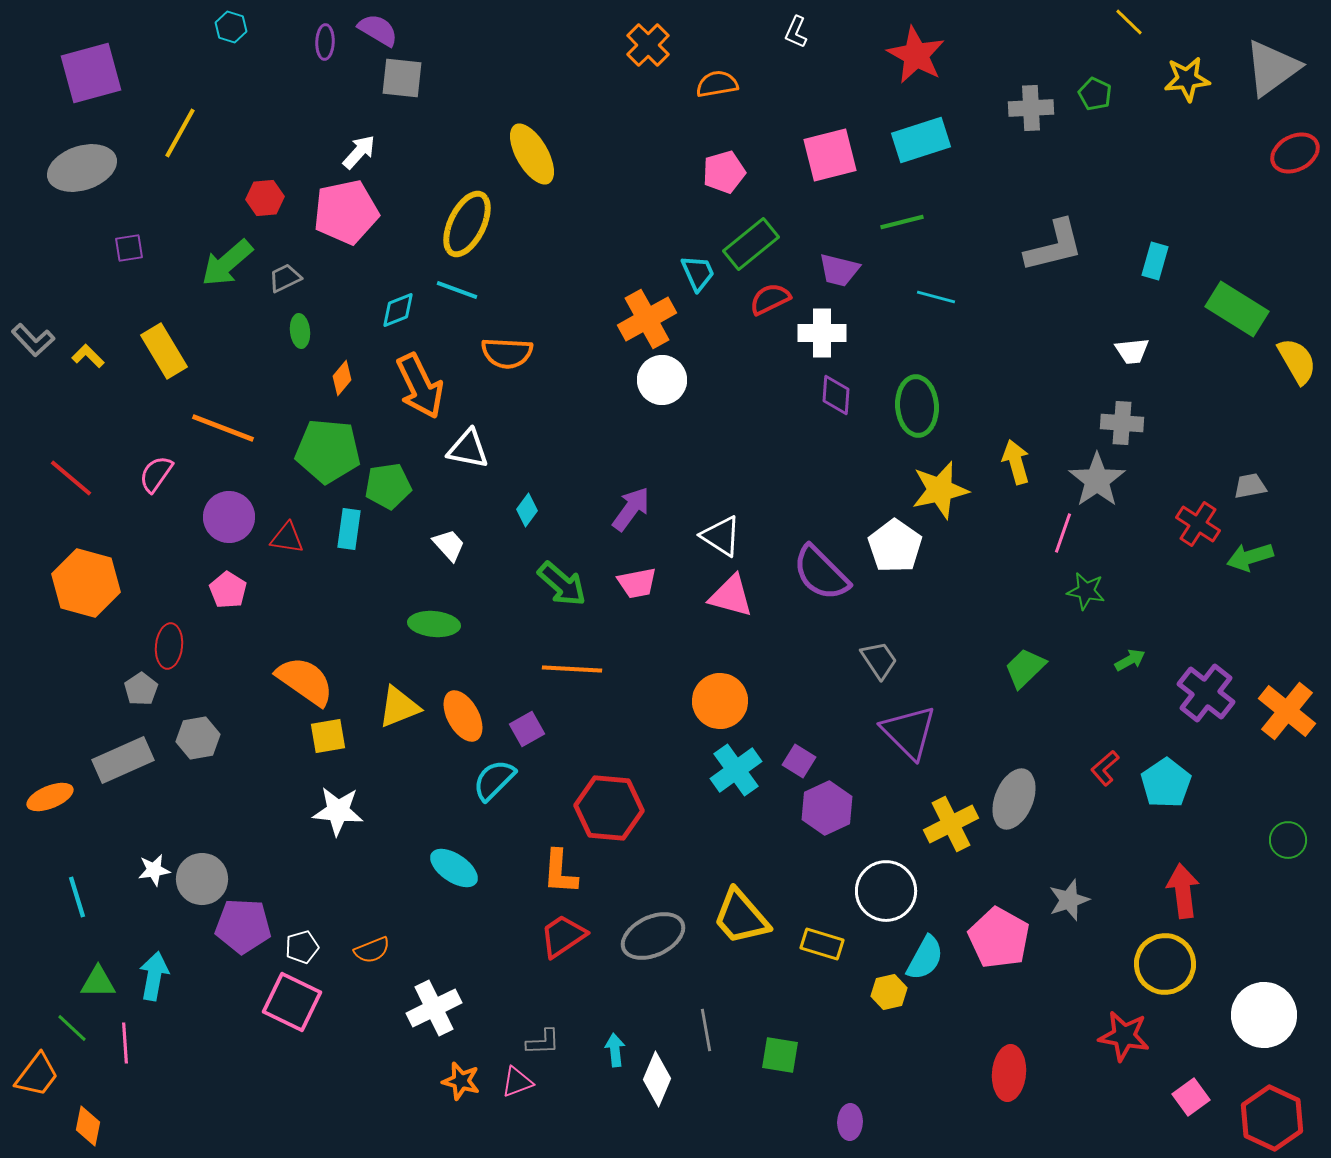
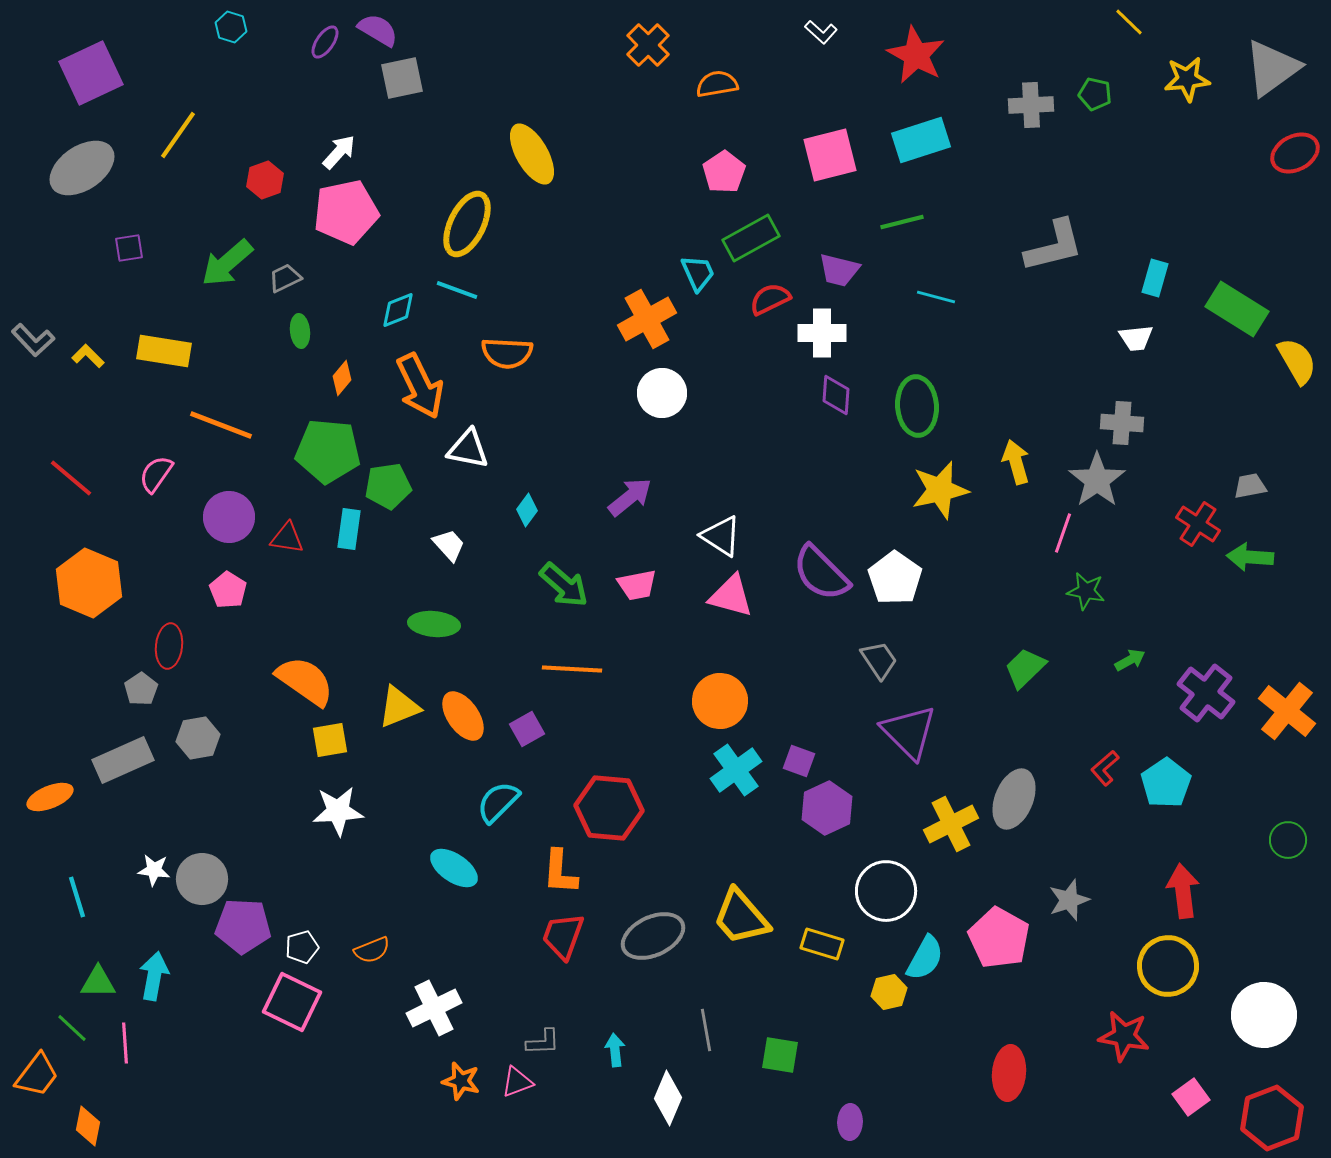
white L-shape at (796, 32): moved 25 px right; rotated 72 degrees counterclockwise
purple ellipse at (325, 42): rotated 32 degrees clockwise
purple square at (91, 73): rotated 10 degrees counterclockwise
gray square at (402, 78): rotated 18 degrees counterclockwise
green pentagon at (1095, 94): rotated 12 degrees counterclockwise
gray cross at (1031, 108): moved 3 px up
yellow line at (180, 133): moved 2 px left, 2 px down; rotated 6 degrees clockwise
white arrow at (359, 152): moved 20 px left
gray ellipse at (82, 168): rotated 16 degrees counterclockwise
pink pentagon at (724, 172): rotated 18 degrees counterclockwise
red hexagon at (265, 198): moved 18 px up; rotated 15 degrees counterclockwise
green rectangle at (751, 244): moved 6 px up; rotated 10 degrees clockwise
cyan rectangle at (1155, 261): moved 17 px down
yellow rectangle at (164, 351): rotated 50 degrees counterclockwise
white trapezoid at (1132, 351): moved 4 px right, 13 px up
white circle at (662, 380): moved 13 px down
orange line at (223, 428): moved 2 px left, 3 px up
purple arrow at (631, 509): moved 1 px left, 12 px up; rotated 15 degrees clockwise
white pentagon at (895, 546): moved 32 px down
green arrow at (1250, 557): rotated 21 degrees clockwise
orange hexagon at (86, 583): moved 3 px right; rotated 8 degrees clockwise
pink trapezoid at (637, 583): moved 2 px down
green arrow at (562, 584): moved 2 px right, 1 px down
orange ellipse at (463, 716): rotated 6 degrees counterclockwise
yellow square at (328, 736): moved 2 px right, 4 px down
purple square at (799, 761): rotated 12 degrees counterclockwise
cyan semicircle at (494, 780): moved 4 px right, 22 px down
white star at (338, 811): rotated 9 degrees counterclockwise
white star at (154, 870): rotated 16 degrees clockwise
red trapezoid at (563, 936): rotated 36 degrees counterclockwise
yellow circle at (1165, 964): moved 3 px right, 2 px down
white diamond at (657, 1079): moved 11 px right, 19 px down
red hexagon at (1272, 1118): rotated 14 degrees clockwise
